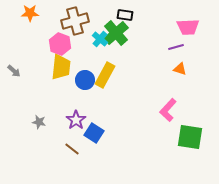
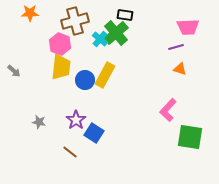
brown line: moved 2 px left, 3 px down
